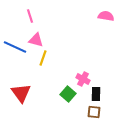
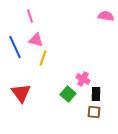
blue line: rotated 40 degrees clockwise
